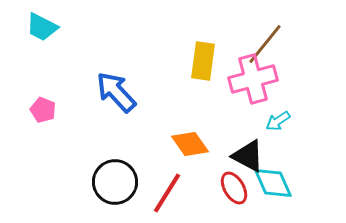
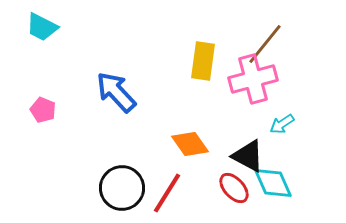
cyan arrow: moved 4 px right, 3 px down
black circle: moved 7 px right, 6 px down
red ellipse: rotated 12 degrees counterclockwise
